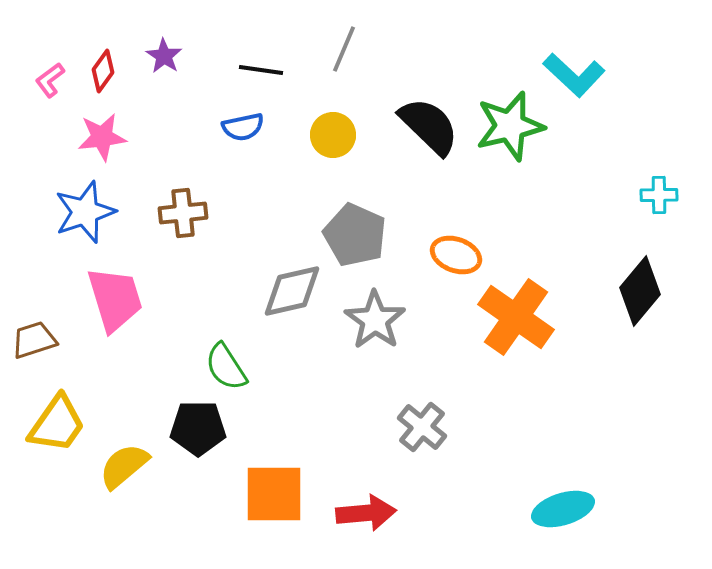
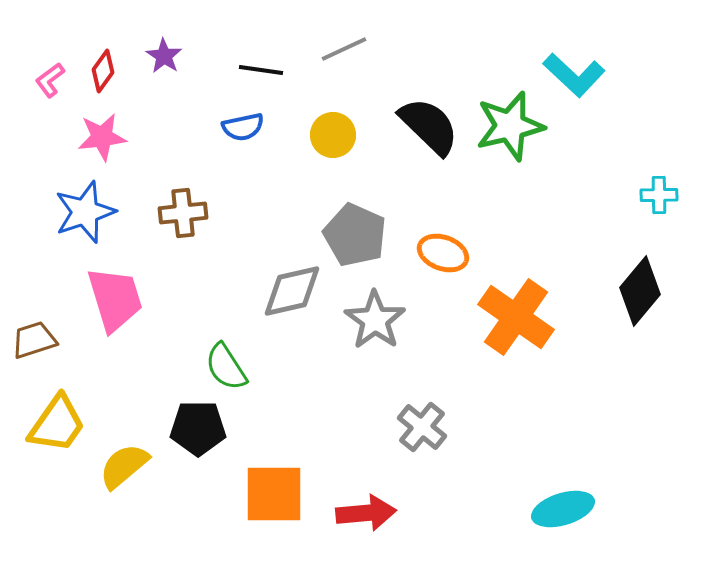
gray line: rotated 42 degrees clockwise
orange ellipse: moved 13 px left, 2 px up
